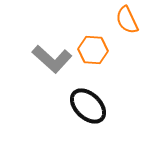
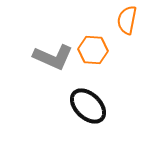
orange semicircle: rotated 36 degrees clockwise
gray L-shape: moved 1 px right, 2 px up; rotated 18 degrees counterclockwise
